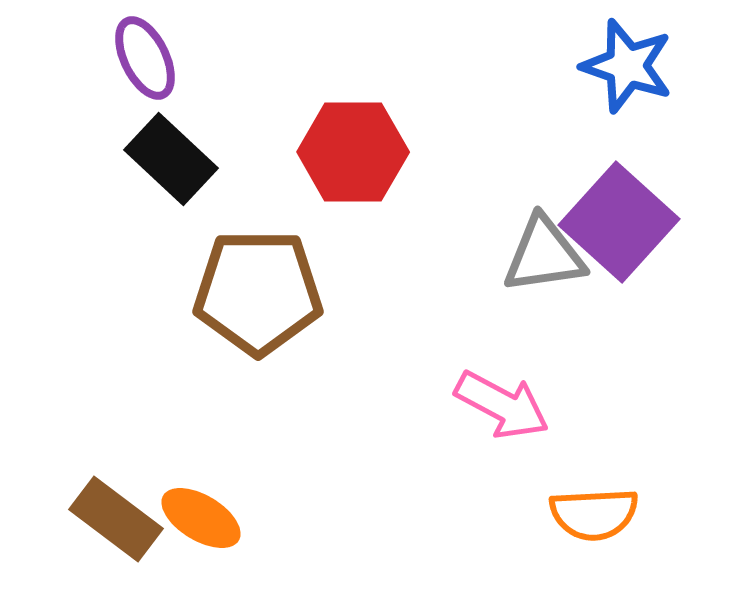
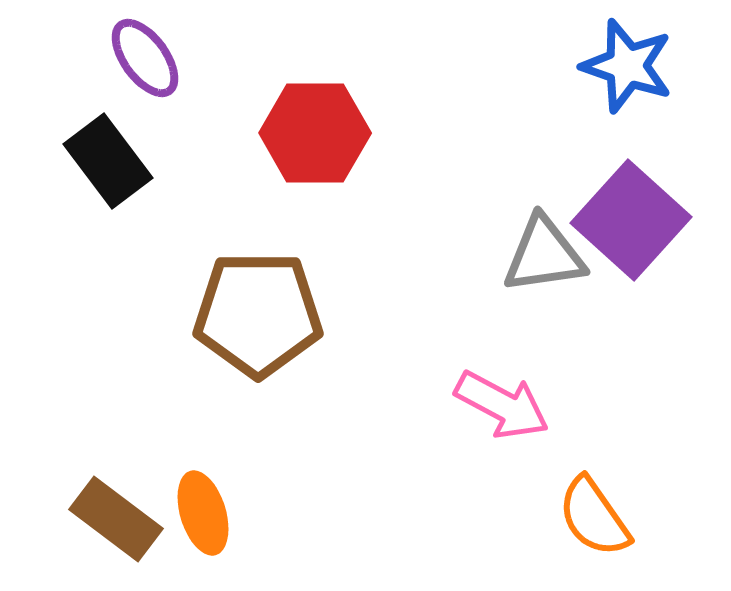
purple ellipse: rotated 10 degrees counterclockwise
red hexagon: moved 38 px left, 19 px up
black rectangle: moved 63 px left, 2 px down; rotated 10 degrees clockwise
purple square: moved 12 px right, 2 px up
brown pentagon: moved 22 px down
orange semicircle: moved 3 px down; rotated 58 degrees clockwise
orange ellipse: moved 2 px right, 5 px up; rotated 42 degrees clockwise
